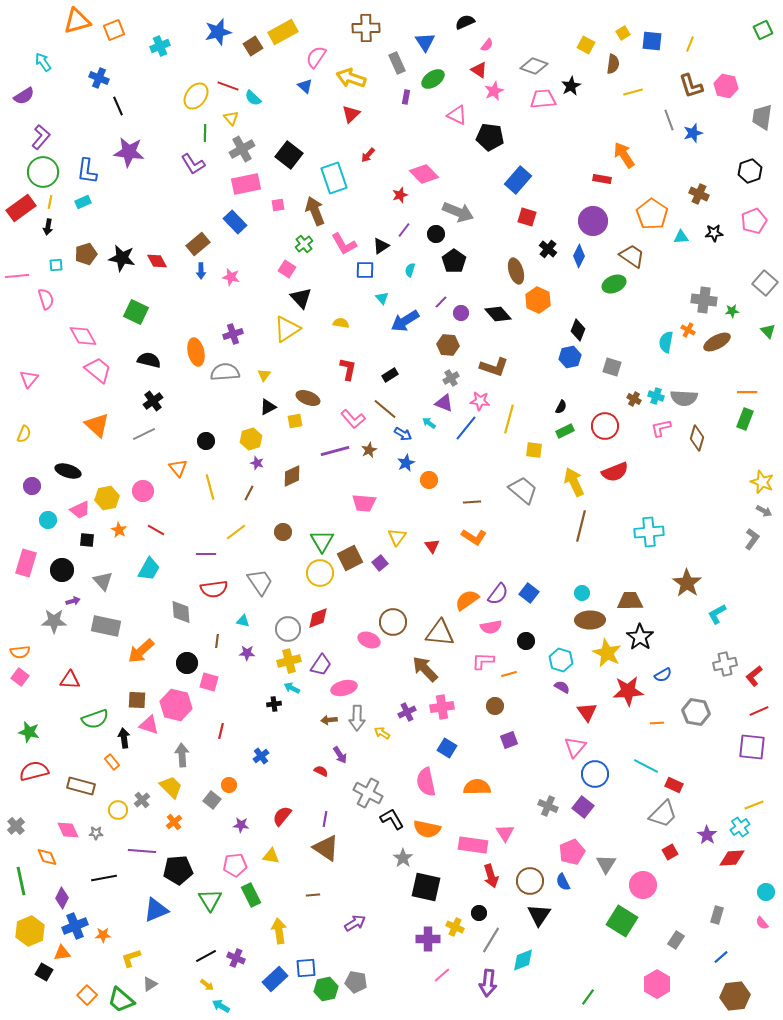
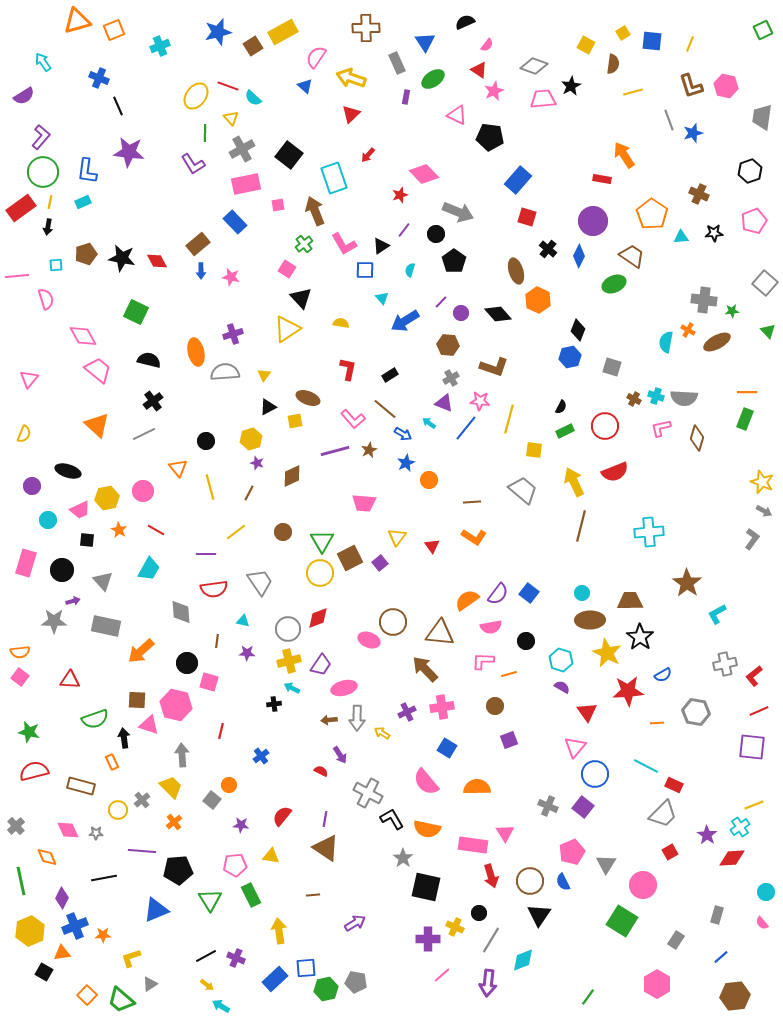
orange rectangle at (112, 762): rotated 14 degrees clockwise
pink semicircle at (426, 782): rotated 28 degrees counterclockwise
